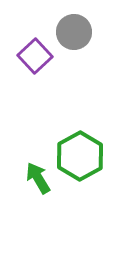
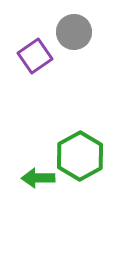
purple square: rotated 8 degrees clockwise
green arrow: rotated 60 degrees counterclockwise
